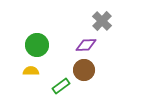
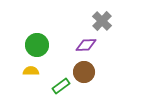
brown circle: moved 2 px down
